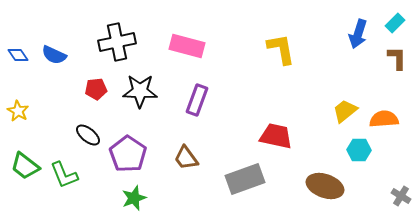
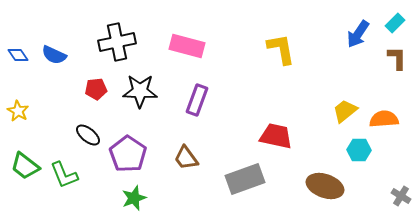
blue arrow: rotated 16 degrees clockwise
